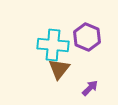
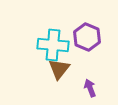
purple arrow: rotated 66 degrees counterclockwise
